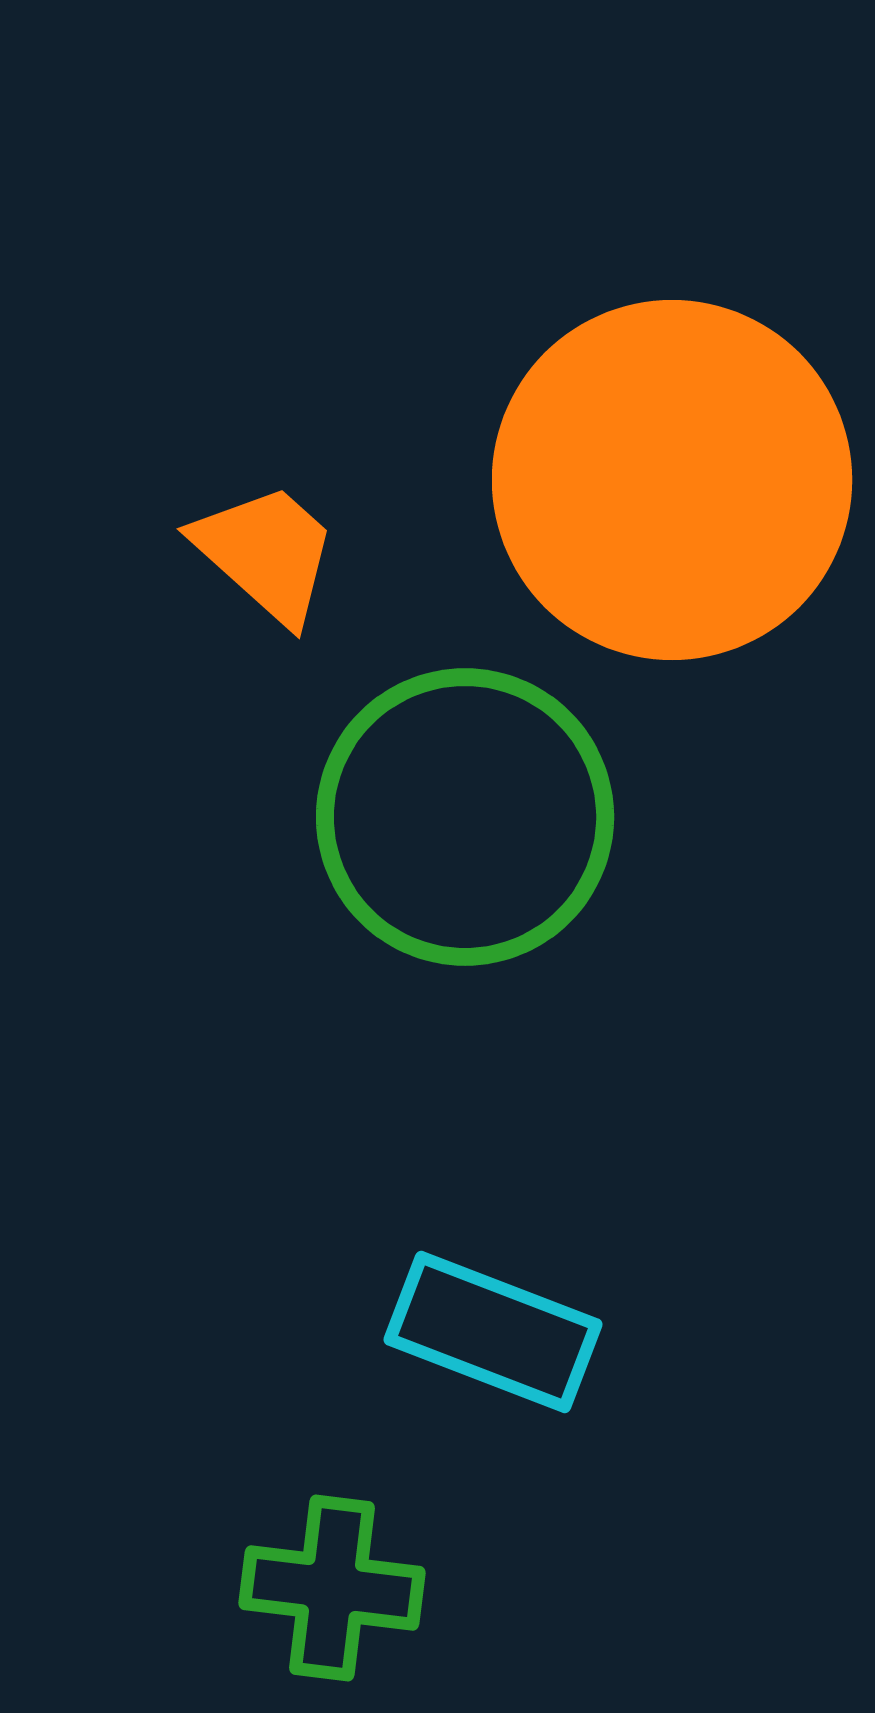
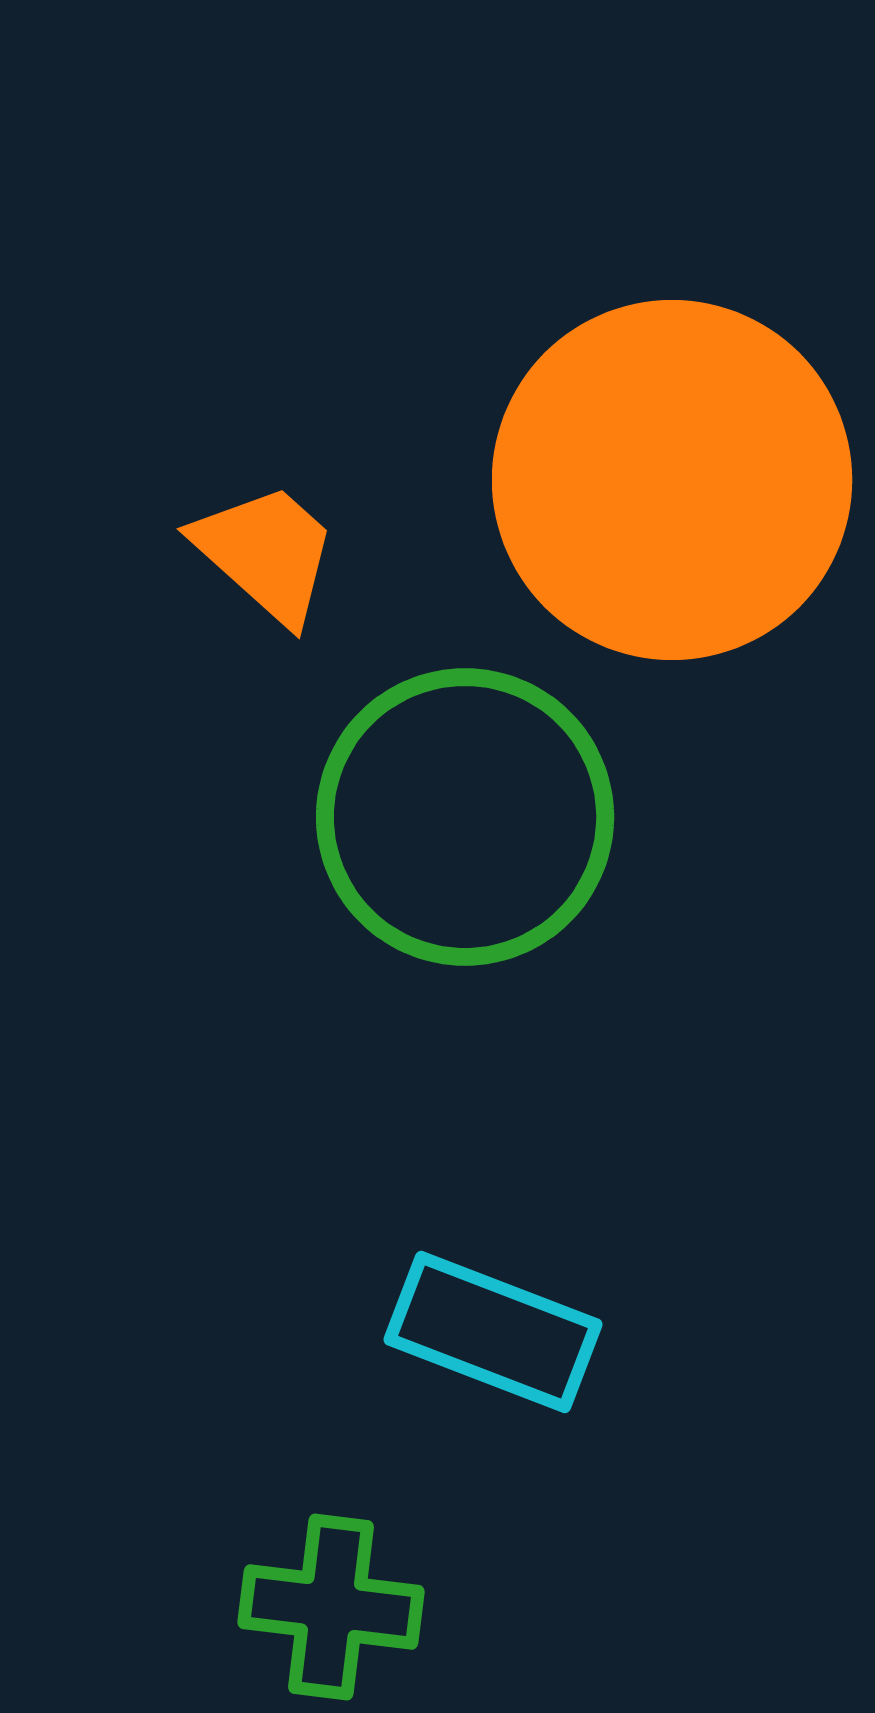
green cross: moved 1 px left, 19 px down
